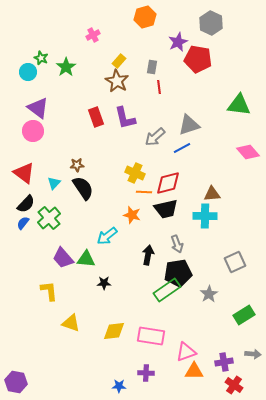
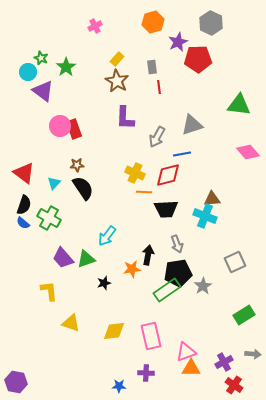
orange hexagon at (145, 17): moved 8 px right, 5 px down
pink cross at (93, 35): moved 2 px right, 9 px up
red pentagon at (198, 59): rotated 12 degrees counterclockwise
yellow rectangle at (119, 61): moved 2 px left, 2 px up
gray rectangle at (152, 67): rotated 16 degrees counterclockwise
purple triangle at (38, 108): moved 5 px right, 17 px up
red rectangle at (96, 117): moved 22 px left, 12 px down
purple L-shape at (125, 118): rotated 15 degrees clockwise
gray triangle at (189, 125): moved 3 px right
pink circle at (33, 131): moved 27 px right, 5 px up
gray arrow at (155, 137): moved 2 px right; rotated 20 degrees counterclockwise
blue line at (182, 148): moved 6 px down; rotated 18 degrees clockwise
red diamond at (168, 183): moved 8 px up
brown triangle at (212, 194): moved 5 px down
black semicircle at (26, 204): moved 2 px left, 1 px down; rotated 24 degrees counterclockwise
black trapezoid at (166, 209): rotated 10 degrees clockwise
orange star at (132, 215): moved 54 px down; rotated 24 degrees counterclockwise
cyan cross at (205, 216): rotated 20 degrees clockwise
green cross at (49, 218): rotated 20 degrees counterclockwise
blue semicircle at (23, 223): rotated 88 degrees counterclockwise
cyan arrow at (107, 236): rotated 15 degrees counterclockwise
green triangle at (86, 259): rotated 24 degrees counterclockwise
black star at (104, 283): rotated 16 degrees counterclockwise
gray star at (209, 294): moved 6 px left, 8 px up
pink rectangle at (151, 336): rotated 68 degrees clockwise
purple cross at (224, 362): rotated 18 degrees counterclockwise
orange triangle at (194, 371): moved 3 px left, 3 px up
